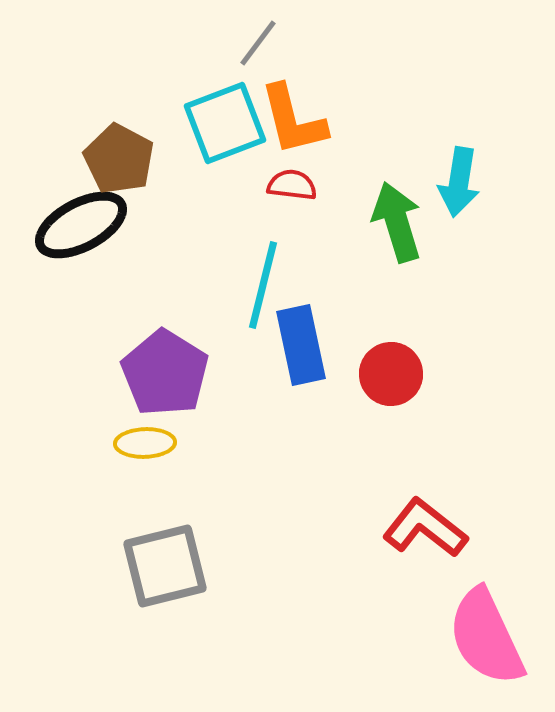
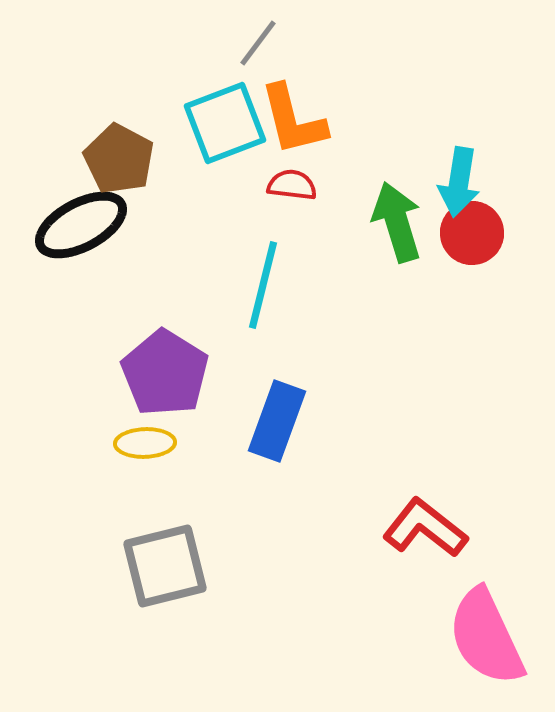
blue rectangle: moved 24 px left, 76 px down; rotated 32 degrees clockwise
red circle: moved 81 px right, 141 px up
